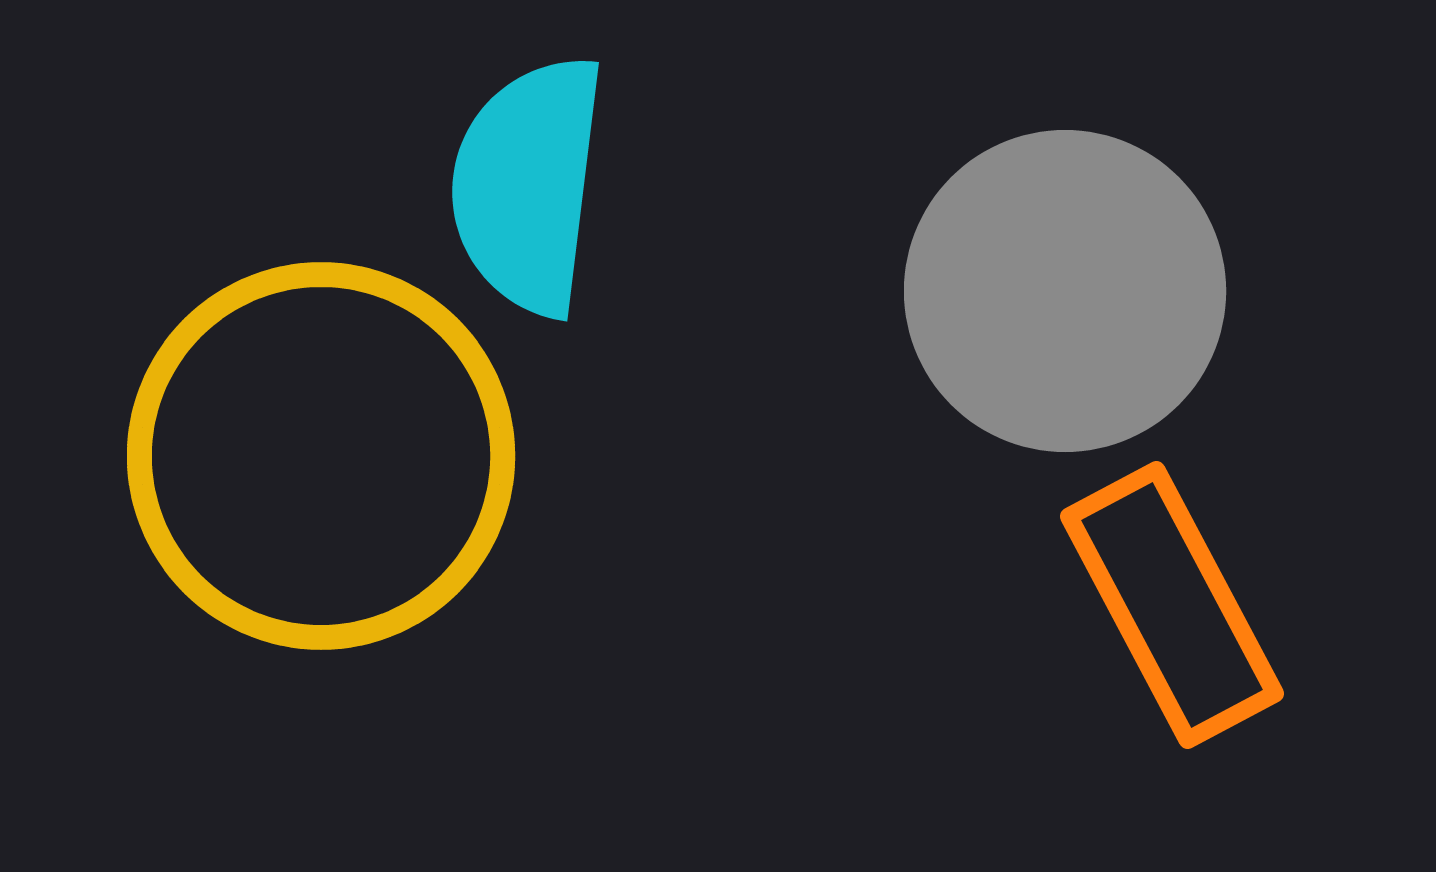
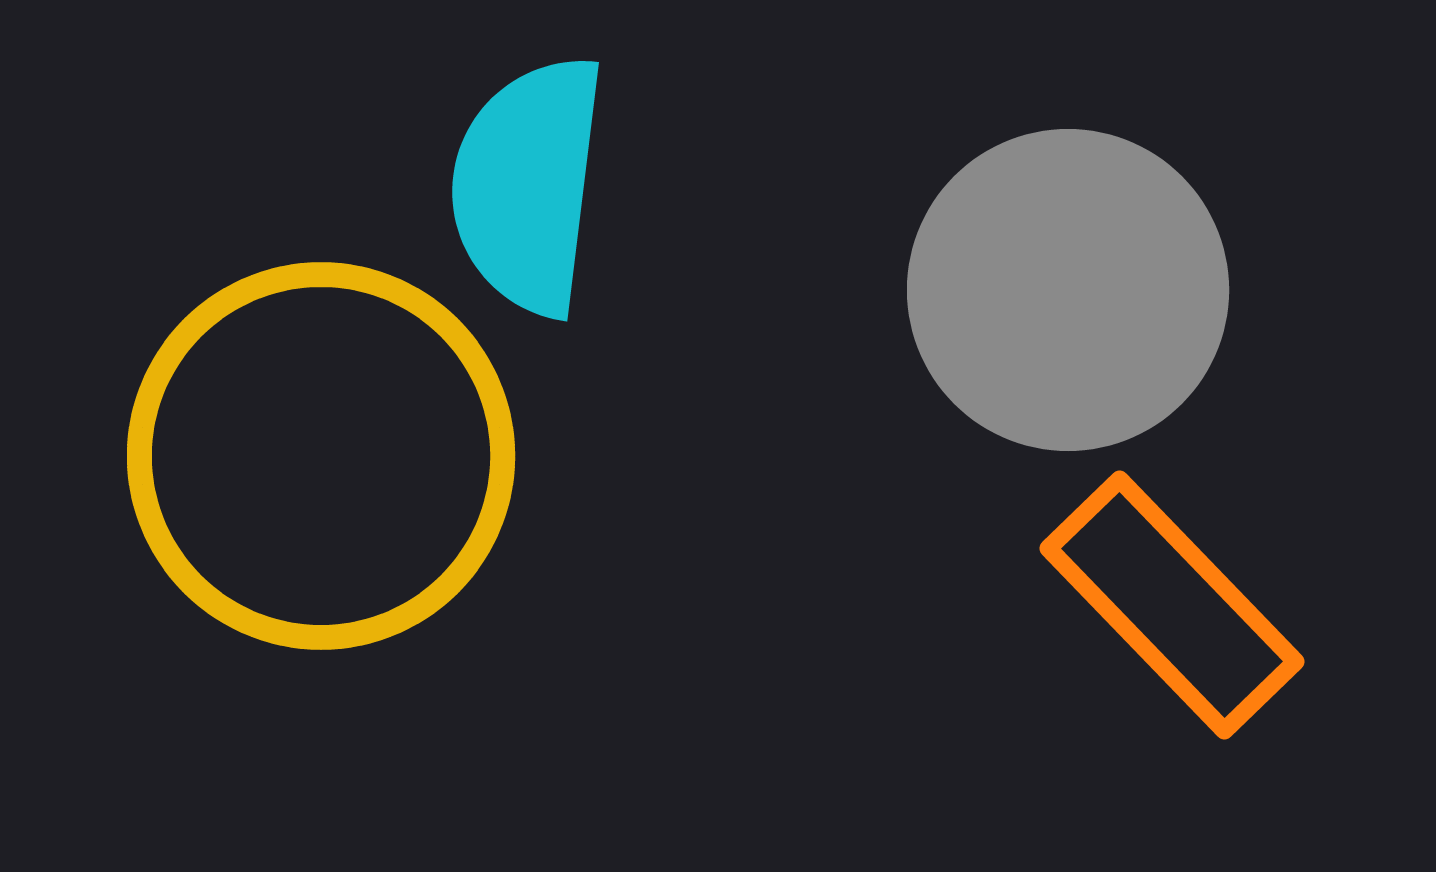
gray circle: moved 3 px right, 1 px up
orange rectangle: rotated 16 degrees counterclockwise
